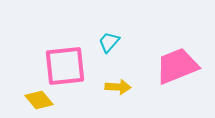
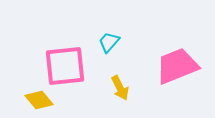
yellow arrow: moved 2 px right, 1 px down; rotated 60 degrees clockwise
